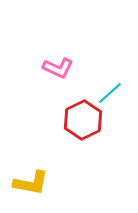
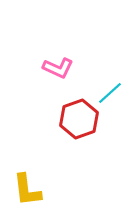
red hexagon: moved 4 px left, 1 px up; rotated 6 degrees clockwise
yellow L-shape: moved 4 px left, 7 px down; rotated 72 degrees clockwise
